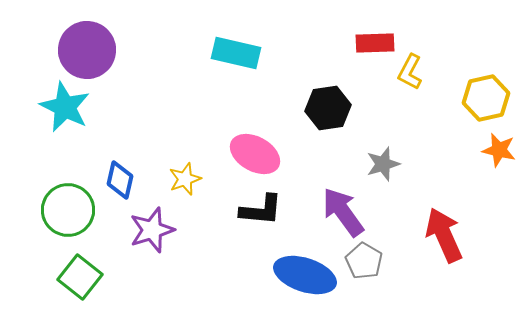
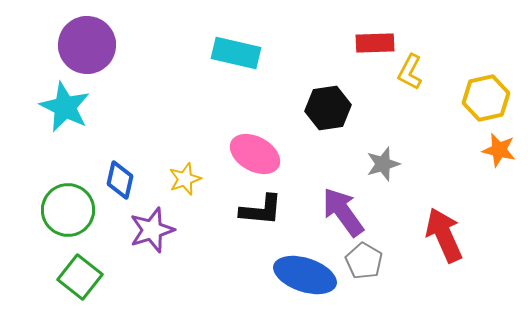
purple circle: moved 5 px up
